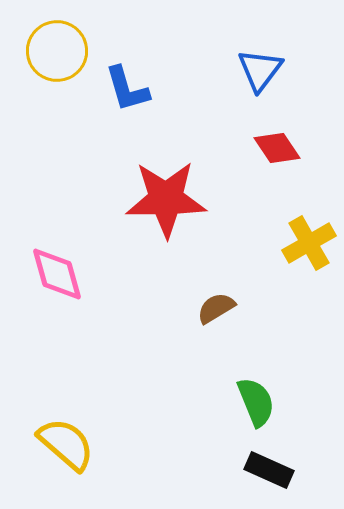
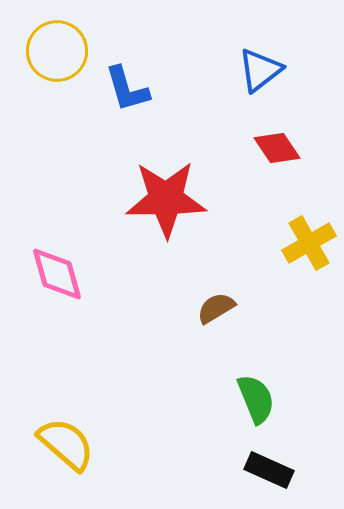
blue triangle: rotated 15 degrees clockwise
green semicircle: moved 3 px up
